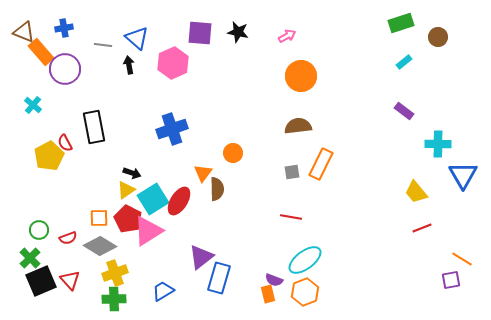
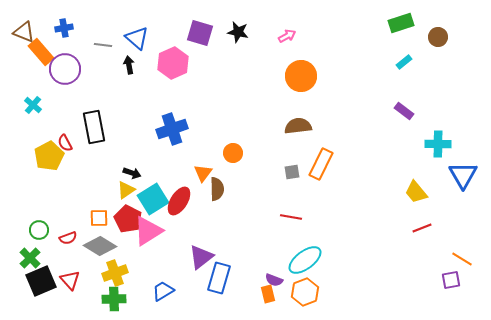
purple square at (200, 33): rotated 12 degrees clockwise
